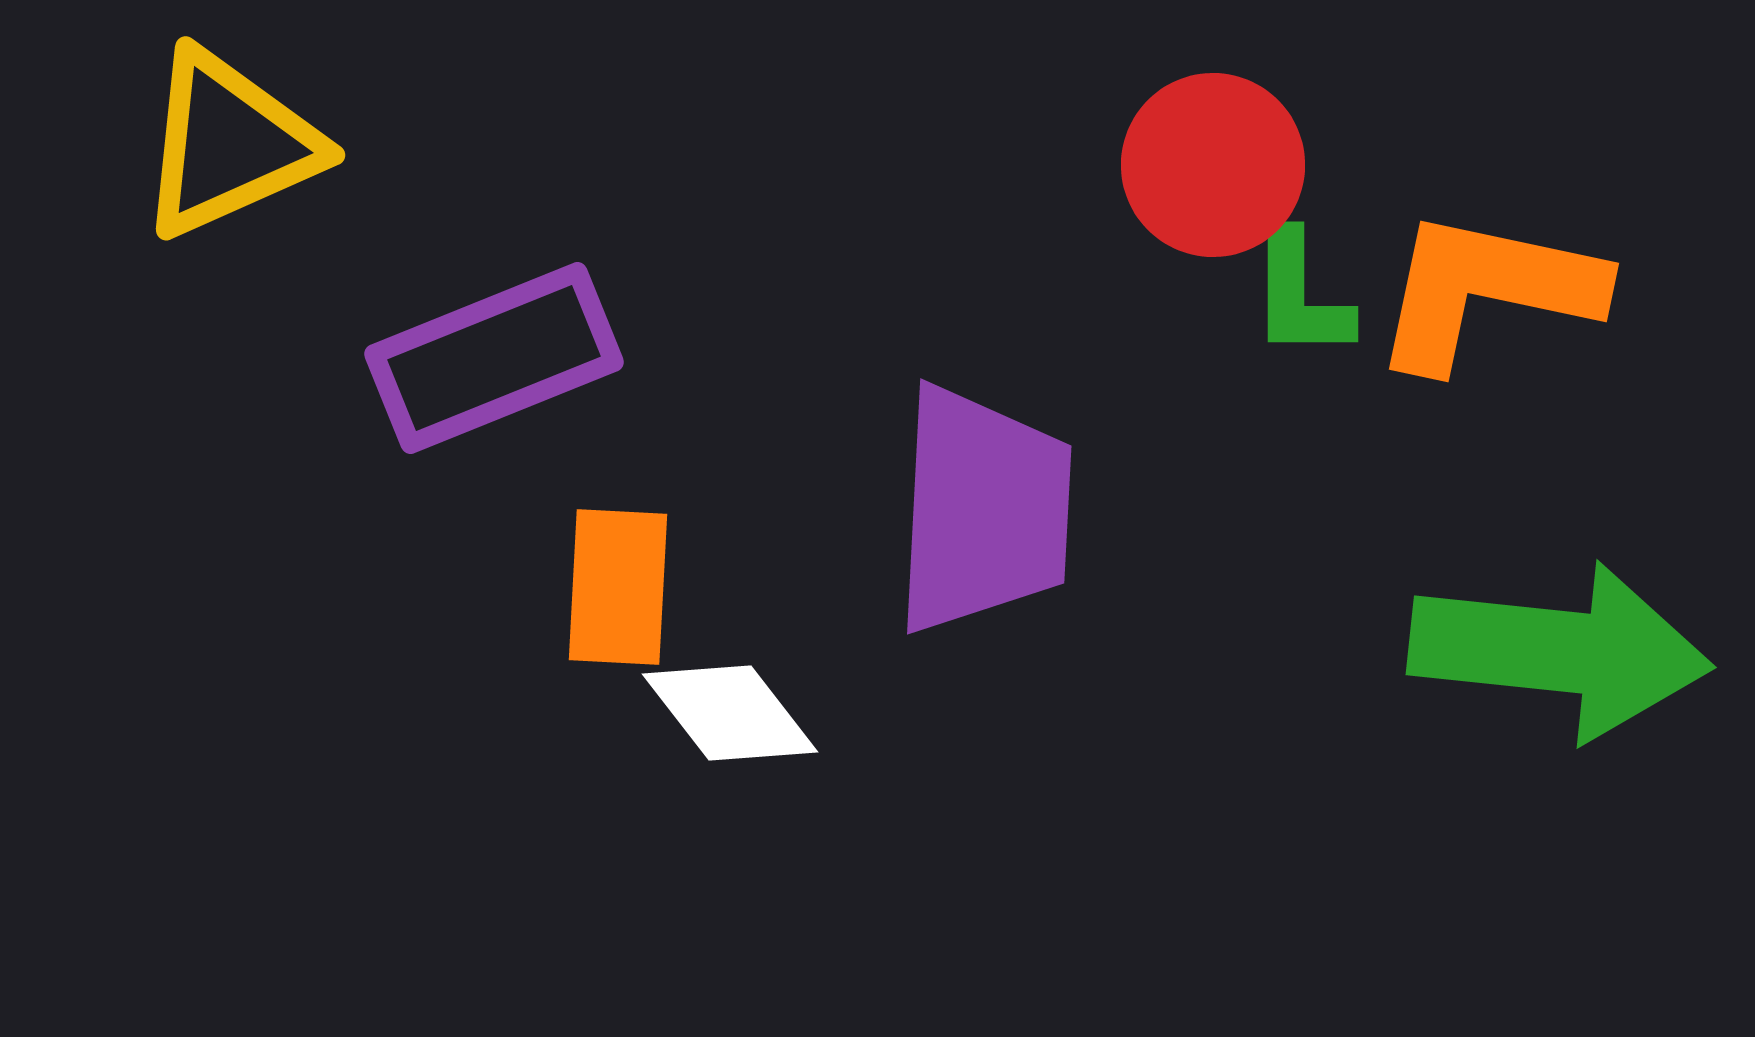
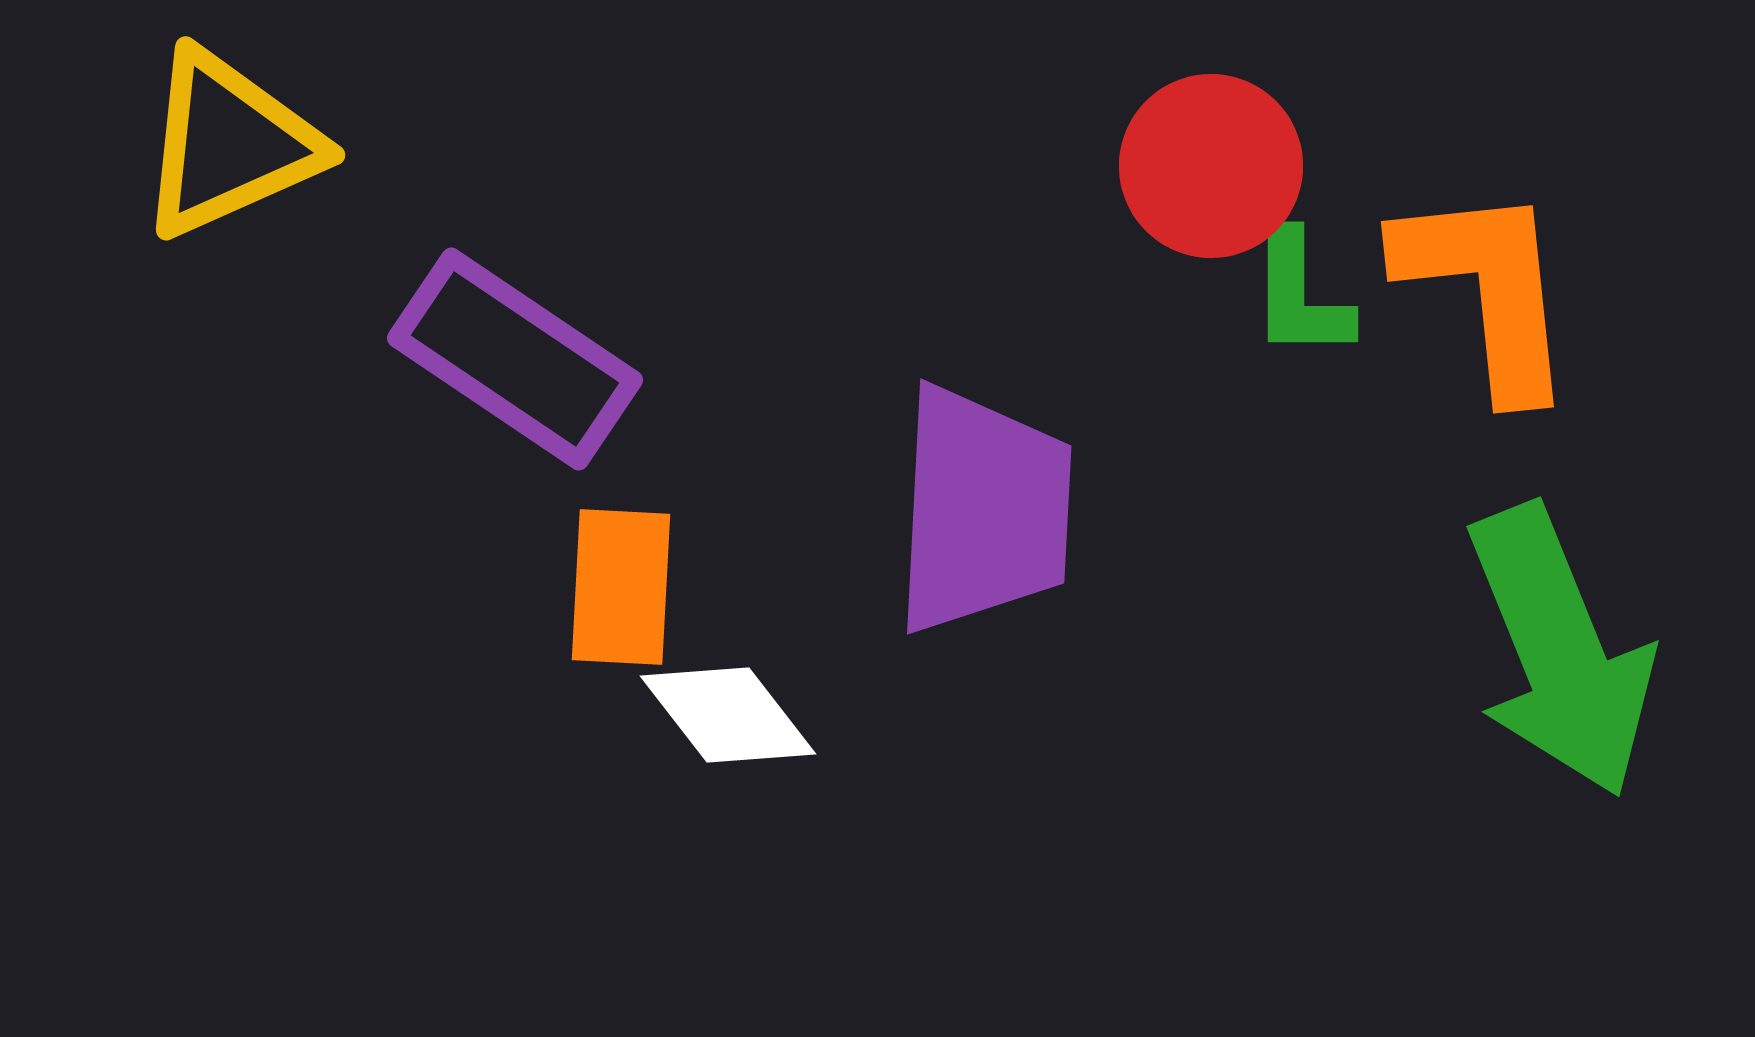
red circle: moved 2 px left, 1 px down
orange L-shape: rotated 72 degrees clockwise
purple rectangle: moved 21 px right, 1 px down; rotated 56 degrees clockwise
orange rectangle: moved 3 px right
green arrow: rotated 62 degrees clockwise
white diamond: moved 2 px left, 2 px down
